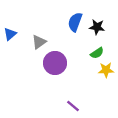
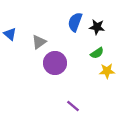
blue triangle: rotated 40 degrees counterclockwise
yellow star: moved 1 px right, 1 px down
